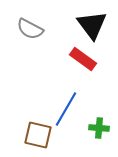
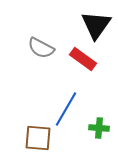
black triangle: moved 4 px right; rotated 12 degrees clockwise
gray semicircle: moved 11 px right, 19 px down
brown square: moved 3 px down; rotated 8 degrees counterclockwise
